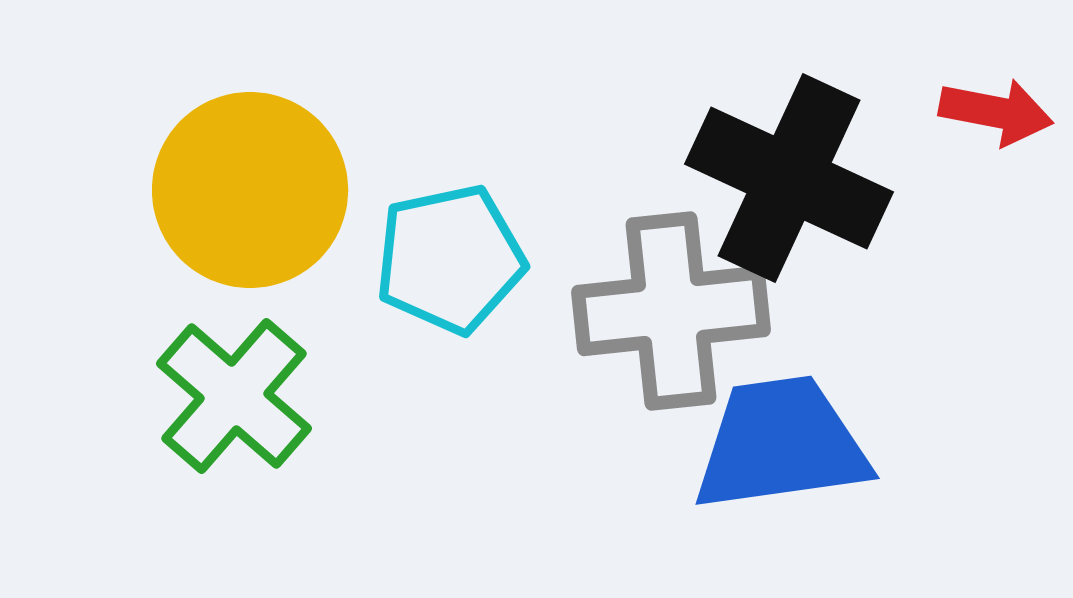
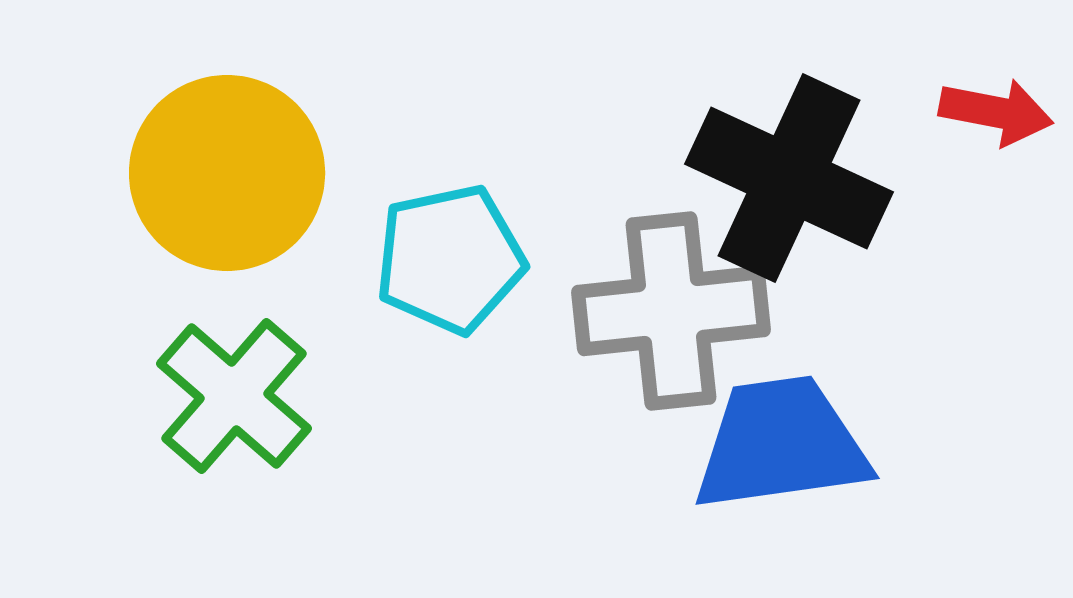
yellow circle: moved 23 px left, 17 px up
